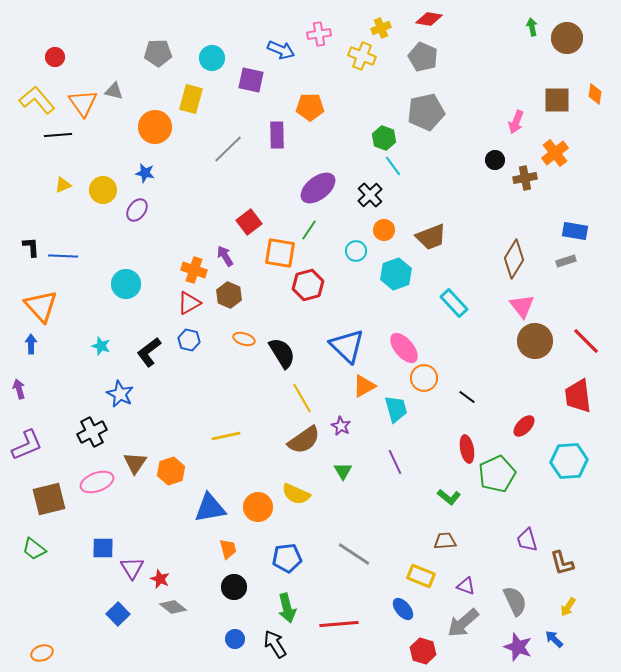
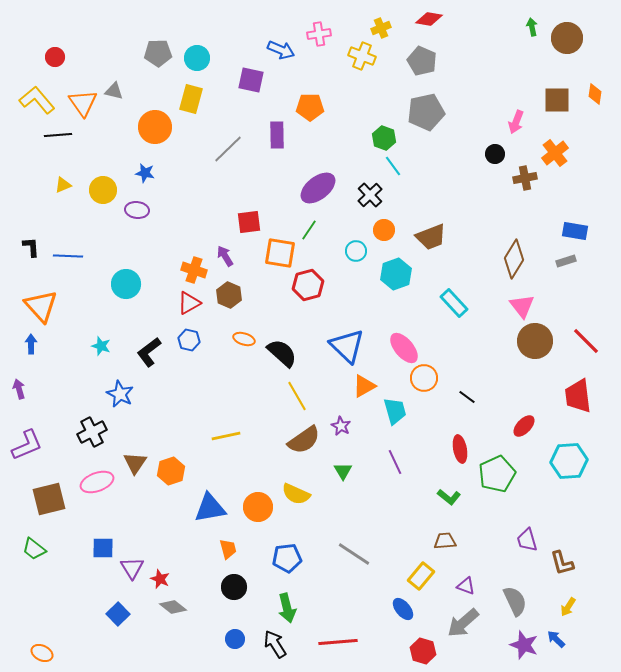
gray pentagon at (423, 57): moved 1 px left, 4 px down
cyan circle at (212, 58): moved 15 px left
black circle at (495, 160): moved 6 px up
purple ellipse at (137, 210): rotated 60 degrees clockwise
red square at (249, 222): rotated 30 degrees clockwise
blue line at (63, 256): moved 5 px right
black semicircle at (282, 353): rotated 16 degrees counterclockwise
yellow line at (302, 398): moved 5 px left, 2 px up
cyan trapezoid at (396, 409): moved 1 px left, 2 px down
red ellipse at (467, 449): moved 7 px left
yellow rectangle at (421, 576): rotated 72 degrees counterclockwise
red line at (339, 624): moved 1 px left, 18 px down
blue arrow at (554, 639): moved 2 px right
purple star at (518, 647): moved 6 px right, 2 px up
orange ellipse at (42, 653): rotated 45 degrees clockwise
